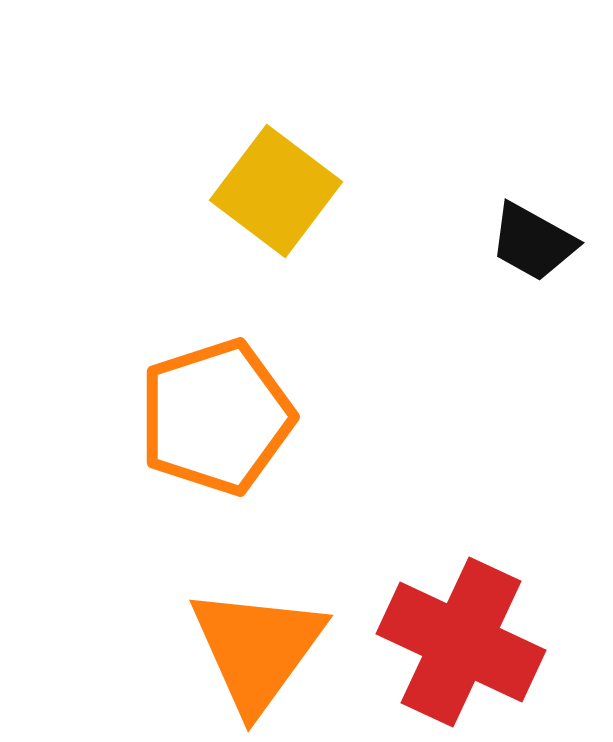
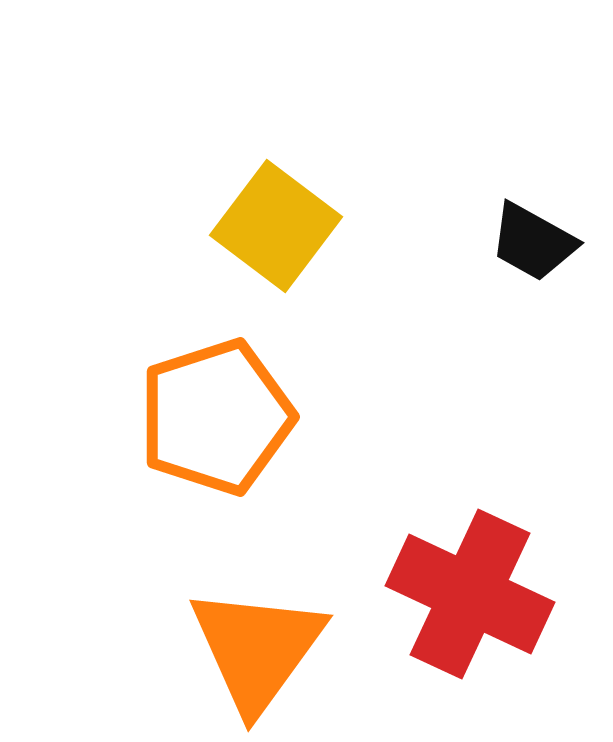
yellow square: moved 35 px down
red cross: moved 9 px right, 48 px up
